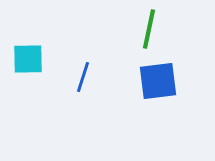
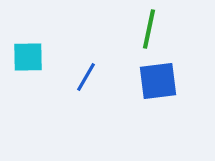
cyan square: moved 2 px up
blue line: moved 3 px right; rotated 12 degrees clockwise
